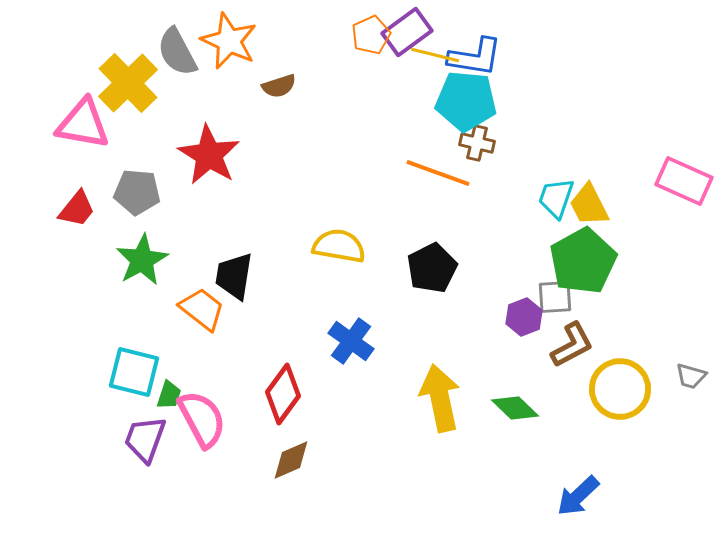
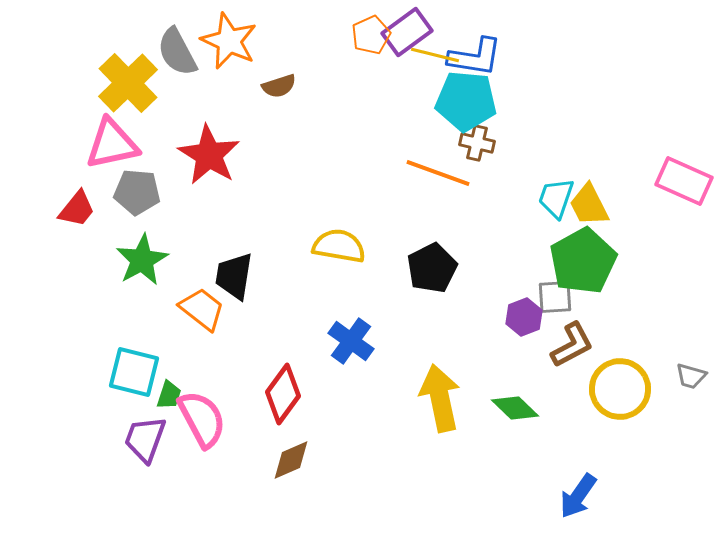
pink triangle: moved 29 px right, 20 px down; rotated 22 degrees counterclockwise
blue arrow: rotated 12 degrees counterclockwise
